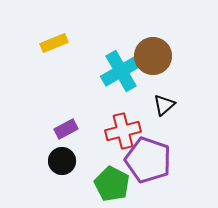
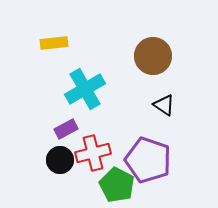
yellow rectangle: rotated 16 degrees clockwise
cyan cross: moved 36 px left, 18 px down
black triangle: rotated 45 degrees counterclockwise
red cross: moved 30 px left, 22 px down
black circle: moved 2 px left, 1 px up
green pentagon: moved 5 px right, 1 px down
